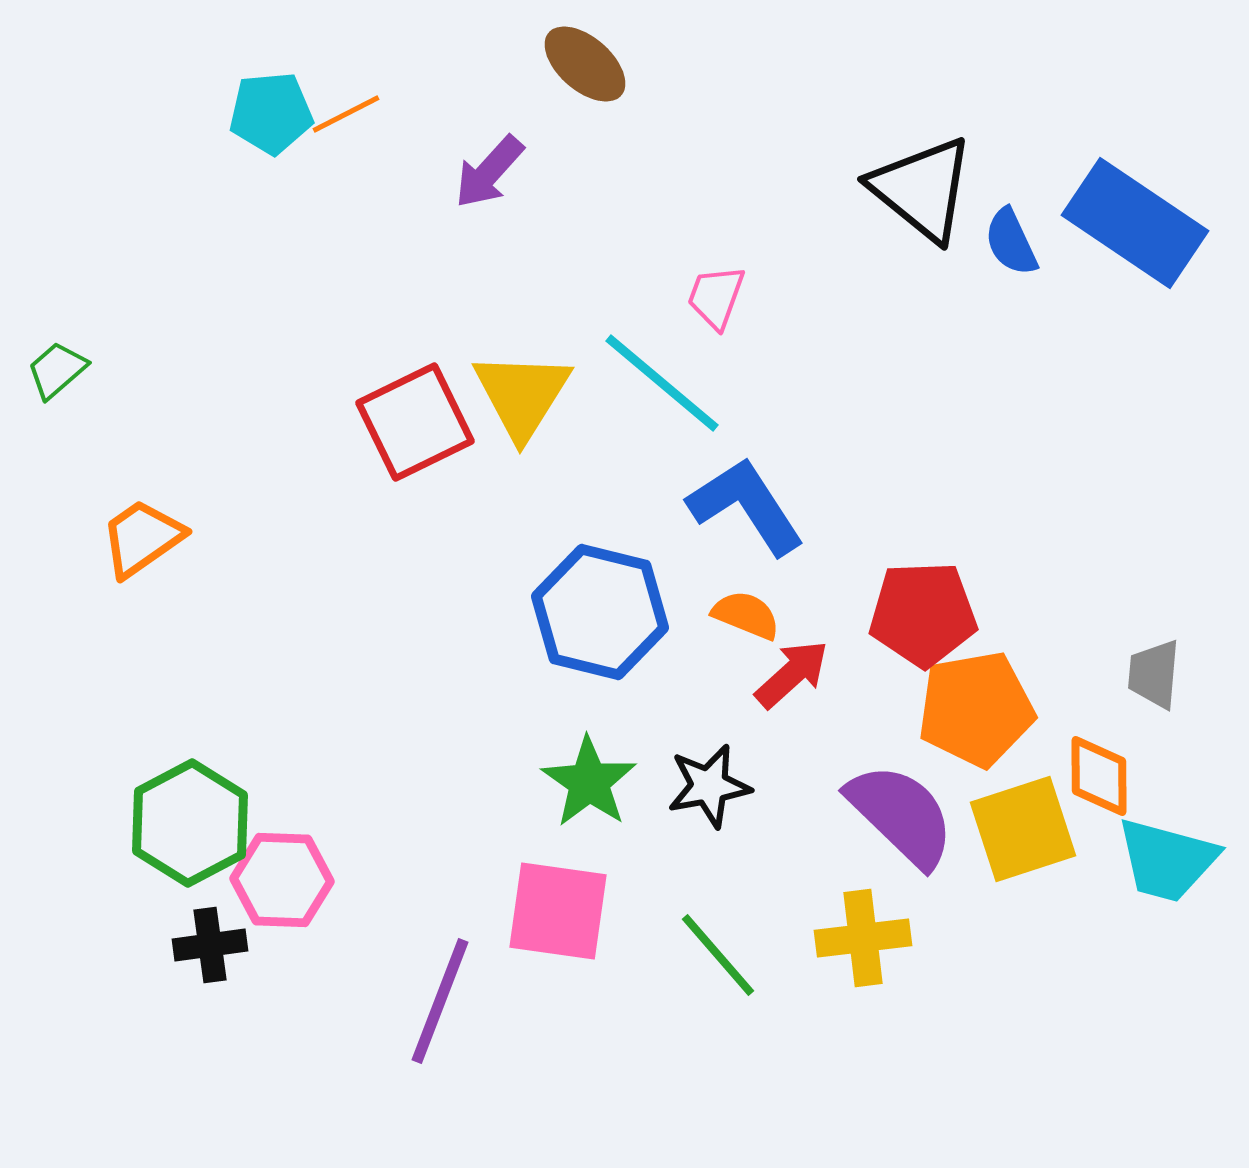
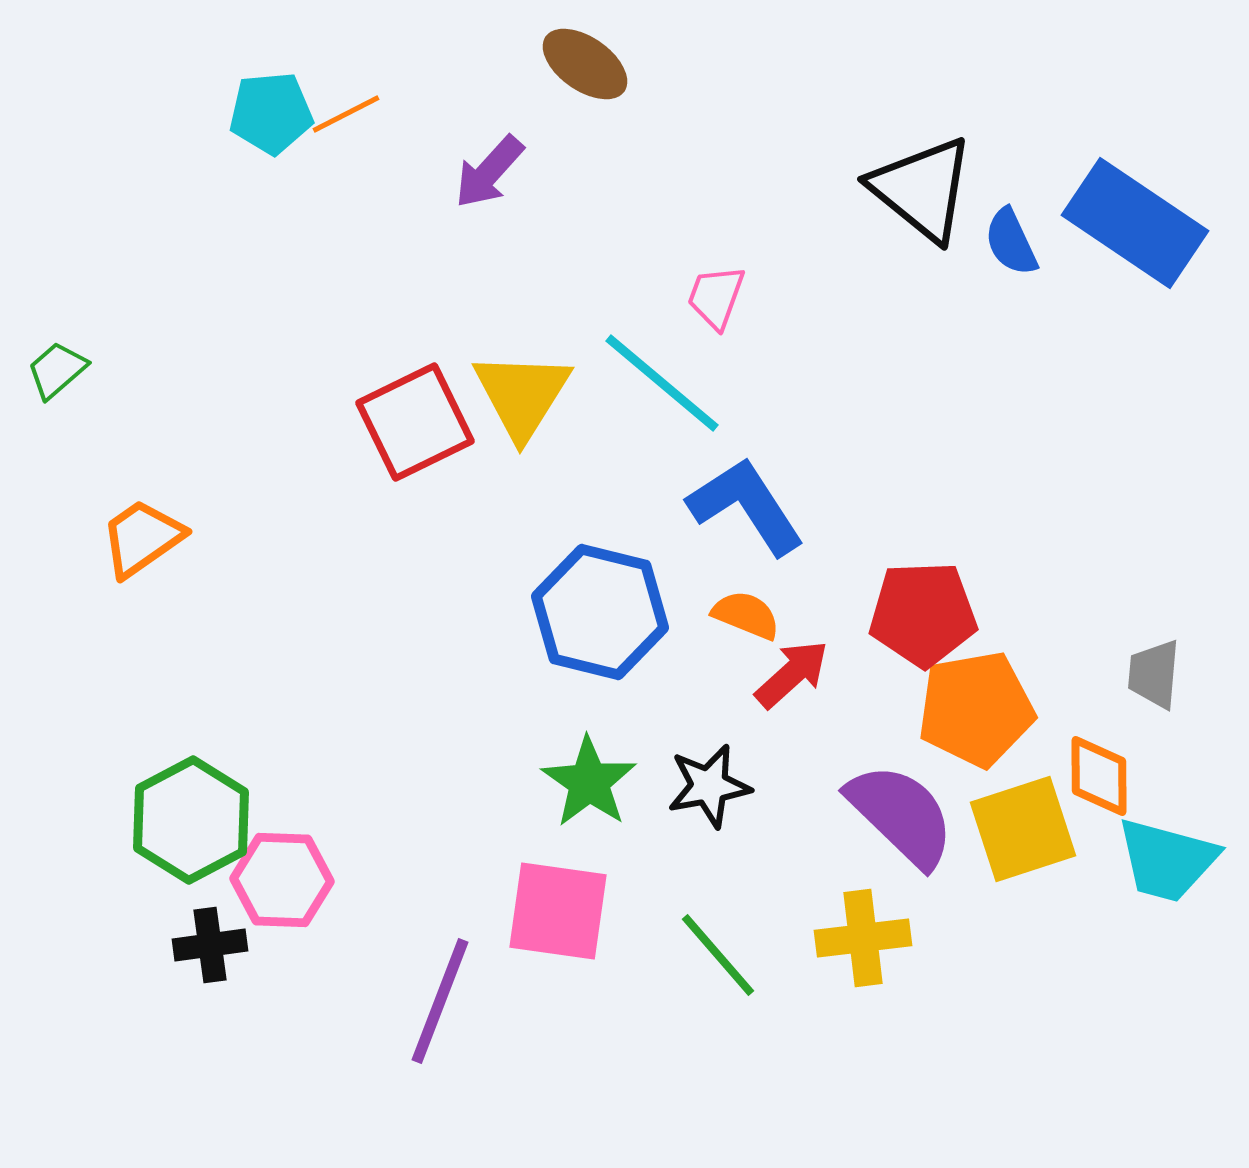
brown ellipse: rotated 6 degrees counterclockwise
green hexagon: moved 1 px right, 3 px up
